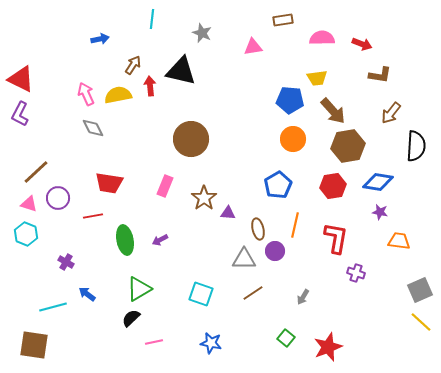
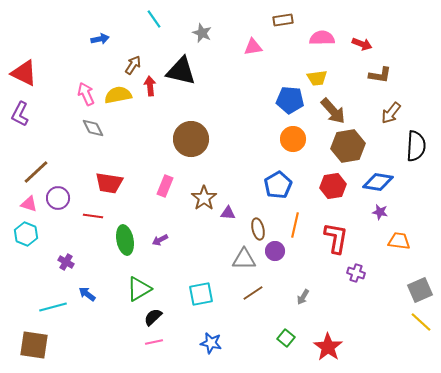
cyan line at (152, 19): moved 2 px right; rotated 42 degrees counterclockwise
red triangle at (21, 79): moved 3 px right, 6 px up
red line at (93, 216): rotated 18 degrees clockwise
cyan square at (201, 294): rotated 30 degrees counterclockwise
black semicircle at (131, 318): moved 22 px right, 1 px up
red star at (328, 347): rotated 16 degrees counterclockwise
